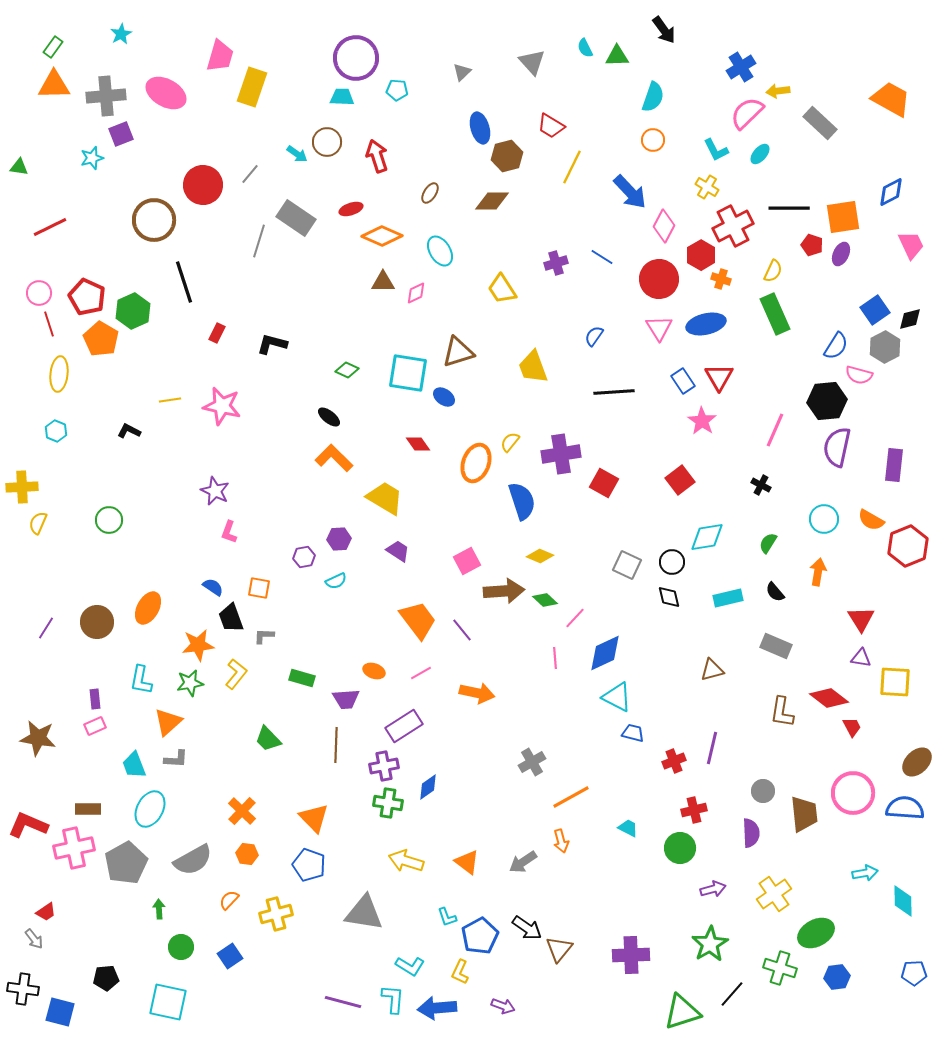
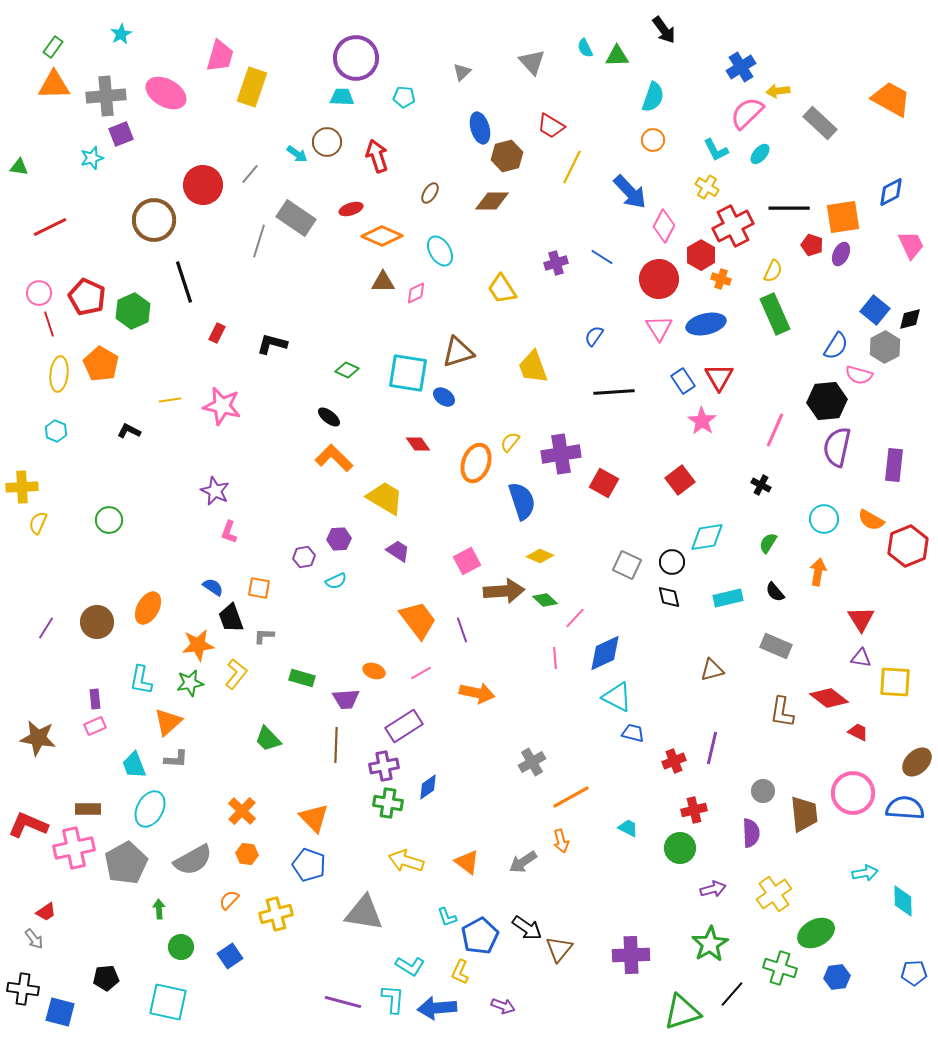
cyan pentagon at (397, 90): moved 7 px right, 7 px down
blue square at (875, 310): rotated 16 degrees counterclockwise
orange pentagon at (101, 339): moved 25 px down
purple line at (462, 630): rotated 20 degrees clockwise
red trapezoid at (852, 727): moved 6 px right, 5 px down; rotated 35 degrees counterclockwise
